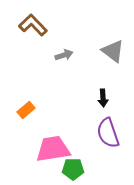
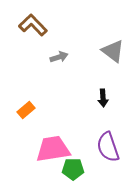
gray arrow: moved 5 px left, 2 px down
purple semicircle: moved 14 px down
